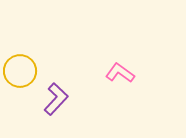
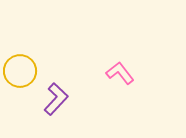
pink L-shape: rotated 16 degrees clockwise
